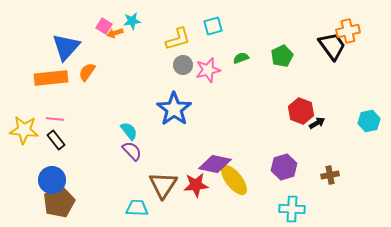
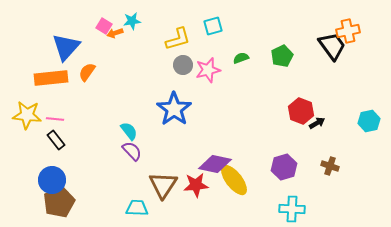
yellow star: moved 3 px right, 15 px up
brown cross: moved 9 px up; rotated 30 degrees clockwise
